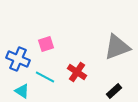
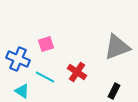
black rectangle: rotated 21 degrees counterclockwise
